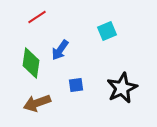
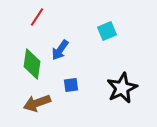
red line: rotated 24 degrees counterclockwise
green diamond: moved 1 px right, 1 px down
blue square: moved 5 px left
